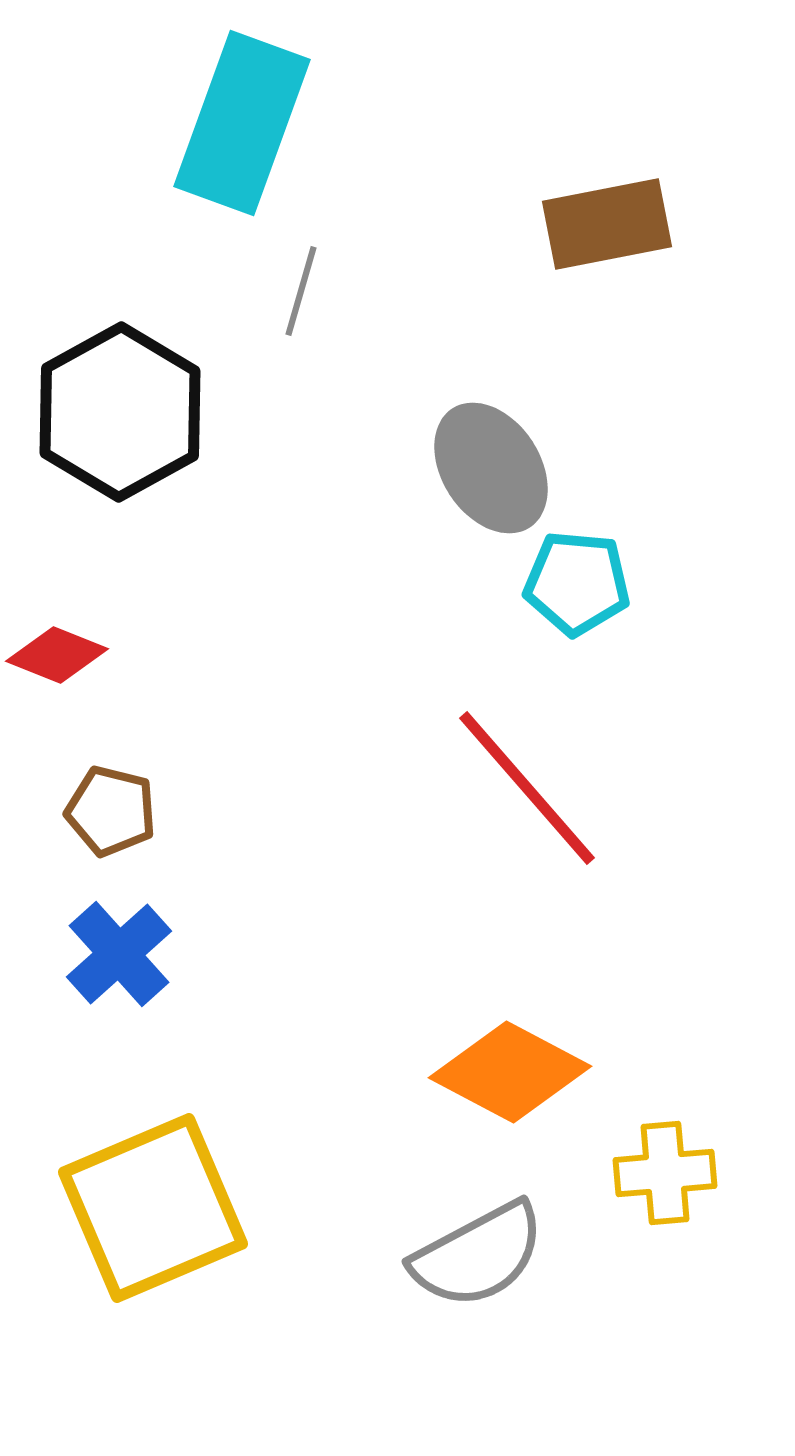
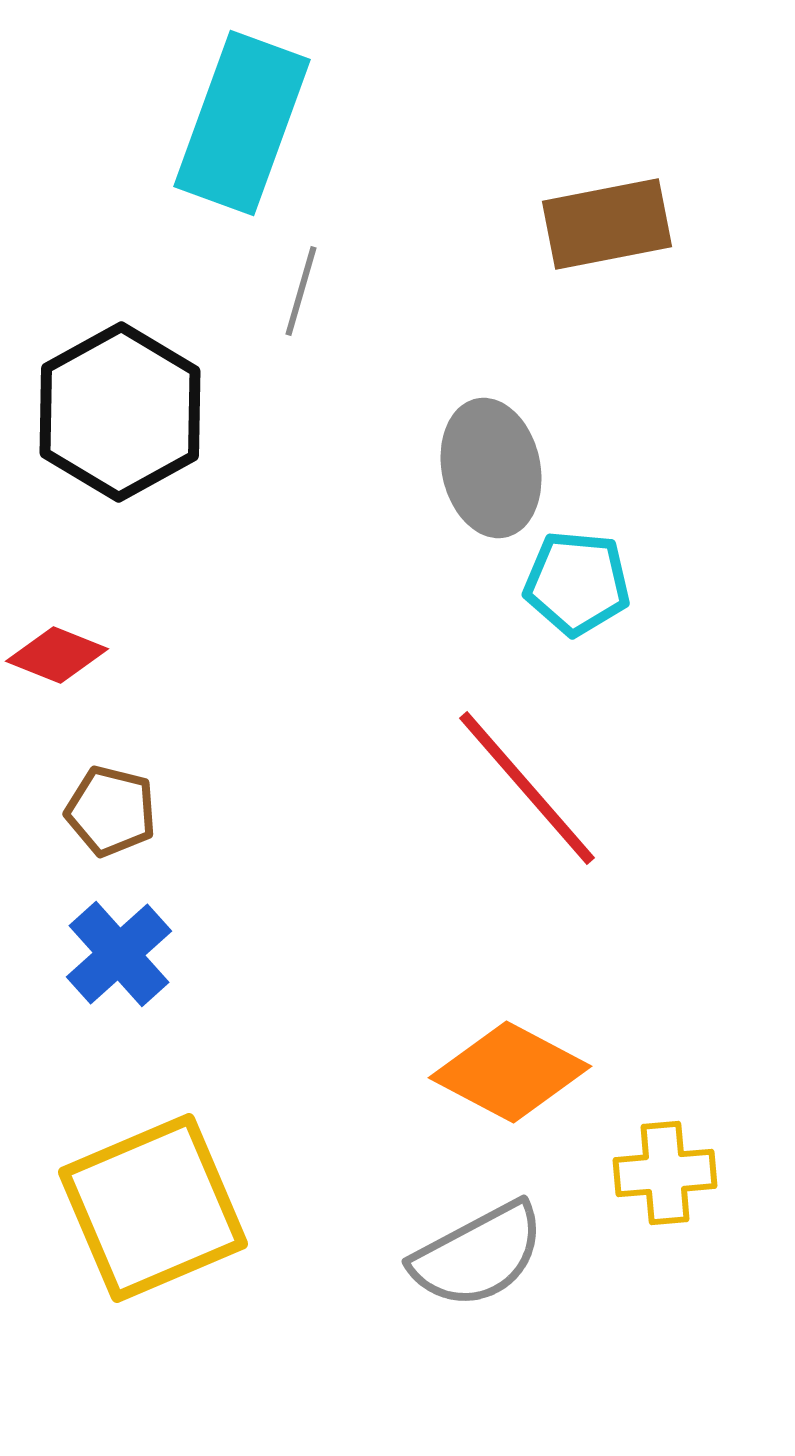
gray ellipse: rotated 21 degrees clockwise
